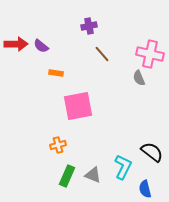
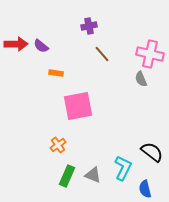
gray semicircle: moved 2 px right, 1 px down
orange cross: rotated 21 degrees counterclockwise
cyan L-shape: moved 1 px down
